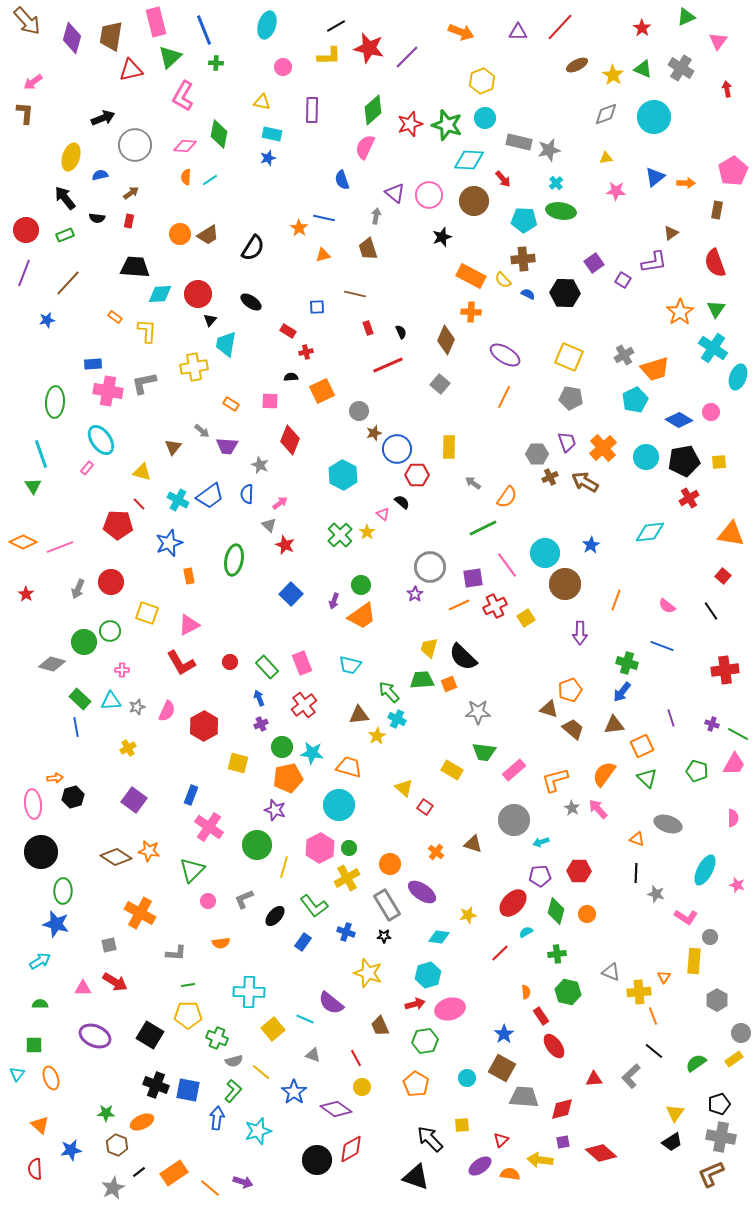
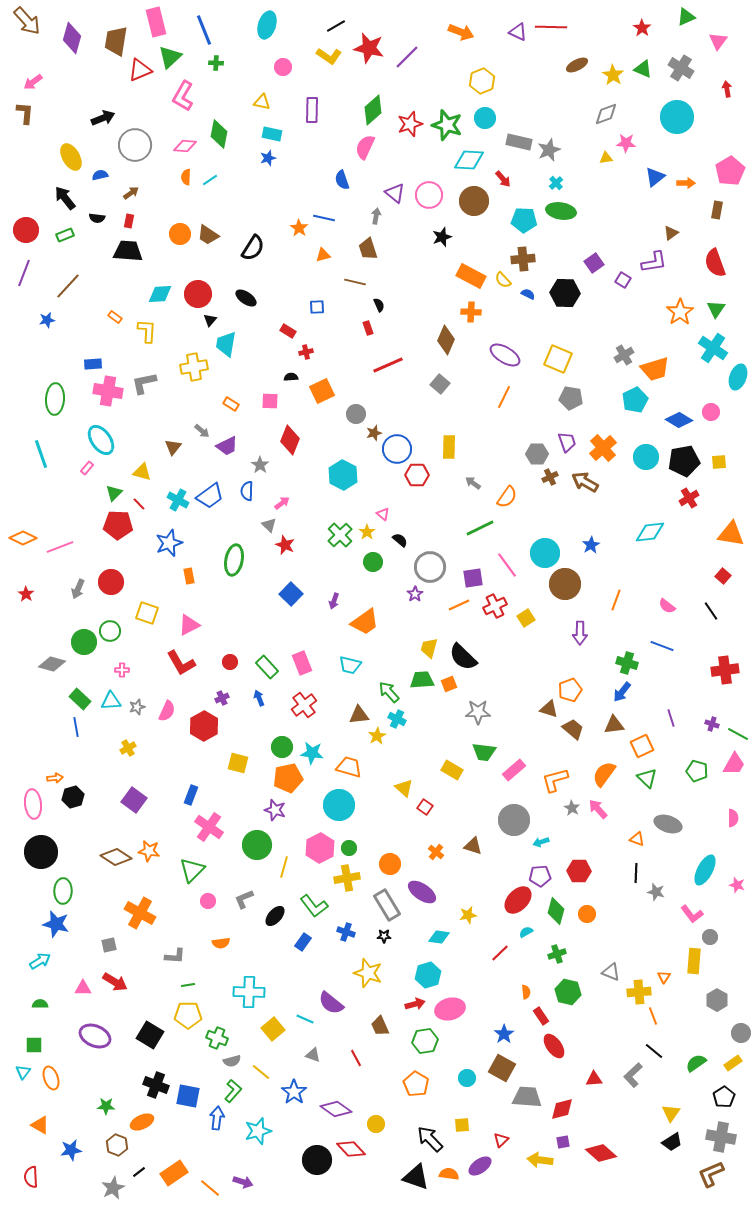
red line at (560, 27): moved 9 px left; rotated 48 degrees clockwise
purple triangle at (518, 32): rotated 24 degrees clockwise
brown trapezoid at (111, 36): moved 5 px right, 5 px down
yellow L-shape at (329, 56): rotated 35 degrees clockwise
red triangle at (131, 70): moved 9 px right; rotated 10 degrees counterclockwise
cyan circle at (654, 117): moved 23 px right
gray star at (549, 150): rotated 10 degrees counterclockwise
yellow ellipse at (71, 157): rotated 48 degrees counterclockwise
pink pentagon at (733, 171): moved 3 px left
pink star at (616, 191): moved 10 px right, 48 px up
brown trapezoid at (208, 235): rotated 65 degrees clockwise
black trapezoid at (135, 267): moved 7 px left, 16 px up
brown line at (68, 283): moved 3 px down
brown line at (355, 294): moved 12 px up
black ellipse at (251, 302): moved 5 px left, 4 px up
black semicircle at (401, 332): moved 22 px left, 27 px up
yellow square at (569, 357): moved 11 px left, 2 px down
green ellipse at (55, 402): moved 3 px up
gray circle at (359, 411): moved 3 px left, 3 px down
purple trapezoid at (227, 446): rotated 30 degrees counterclockwise
gray star at (260, 465): rotated 12 degrees clockwise
green triangle at (33, 486): moved 81 px right, 7 px down; rotated 18 degrees clockwise
blue semicircle at (247, 494): moved 3 px up
black semicircle at (402, 502): moved 2 px left, 38 px down
pink arrow at (280, 503): moved 2 px right
green line at (483, 528): moved 3 px left
orange diamond at (23, 542): moved 4 px up
green circle at (361, 585): moved 12 px right, 23 px up
orange trapezoid at (362, 616): moved 3 px right, 6 px down
purple cross at (261, 724): moved 39 px left, 26 px up
brown triangle at (473, 844): moved 2 px down
yellow cross at (347, 878): rotated 20 degrees clockwise
gray star at (656, 894): moved 2 px up
red ellipse at (513, 903): moved 5 px right, 3 px up
pink L-shape at (686, 917): moved 6 px right, 3 px up; rotated 20 degrees clockwise
gray L-shape at (176, 953): moved 1 px left, 3 px down
green cross at (557, 954): rotated 12 degrees counterclockwise
yellow rectangle at (734, 1059): moved 1 px left, 4 px down
gray semicircle at (234, 1061): moved 2 px left
cyan triangle at (17, 1074): moved 6 px right, 2 px up
gray L-shape at (631, 1076): moved 2 px right, 1 px up
yellow circle at (362, 1087): moved 14 px right, 37 px down
blue square at (188, 1090): moved 6 px down
gray trapezoid at (524, 1097): moved 3 px right
black pentagon at (719, 1104): moved 5 px right, 7 px up; rotated 15 degrees counterclockwise
green star at (106, 1113): moved 7 px up
yellow triangle at (675, 1113): moved 4 px left
orange triangle at (40, 1125): rotated 12 degrees counterclockwise
red diamond at (351, 1149): rotated 76 degrees clockwise
red semicircle at (35, 1169): moved 4 px left, 8 px down
orange semicircle at (510, 1174): moved 61 px left
